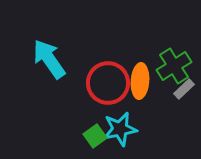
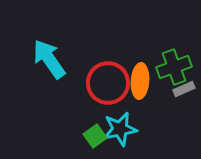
green cross: moved 1 px down; rotated 12 degrees clockwise
gray rectangle: rotated 20 degrees clockwise
